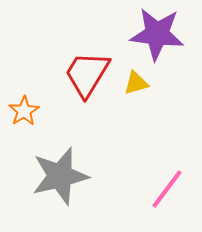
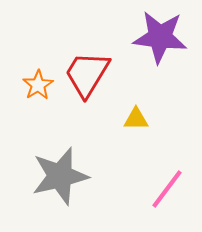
purple star: moved 3 px right, 3 px down
yellow triangle: moved 36 px down; rotated 16 degrees clockwise
orange star: moved 14 px right, 26 px up
